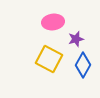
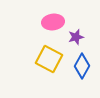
purple star: moved 2 px up
blue diamond: moved 1 px left, 1 px down
